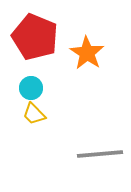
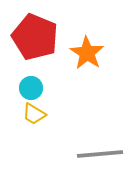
yellow trapezoid: rotated 15 degrees counterclockwise
